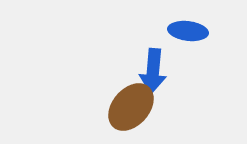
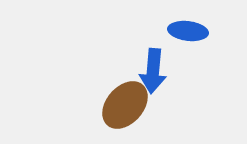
brown ellipse: moved 6 px left, 2 px up
